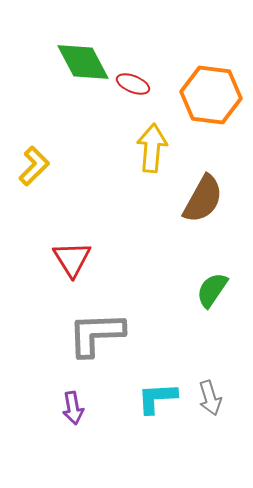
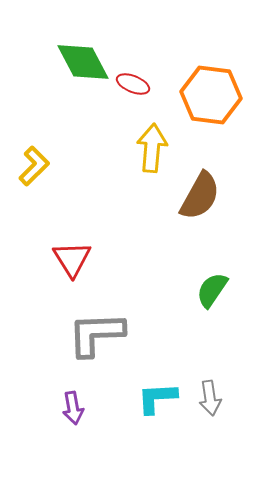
brown semicircle: moved 3 px left, 3 px up
gray arrow: rotated 8 degrees clockwise
